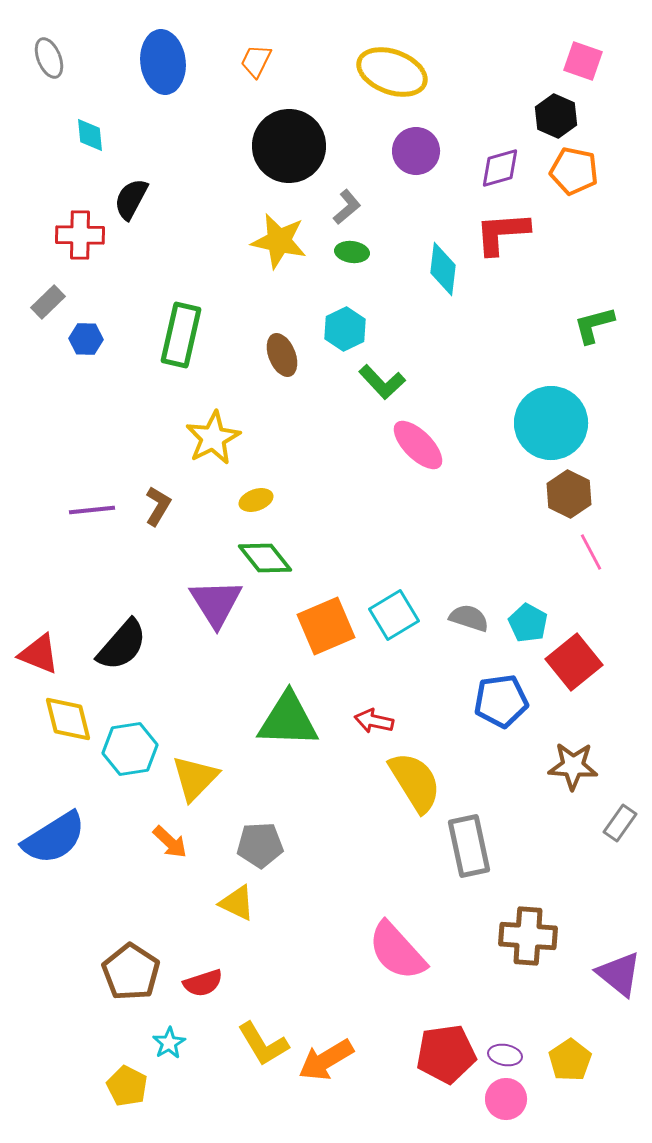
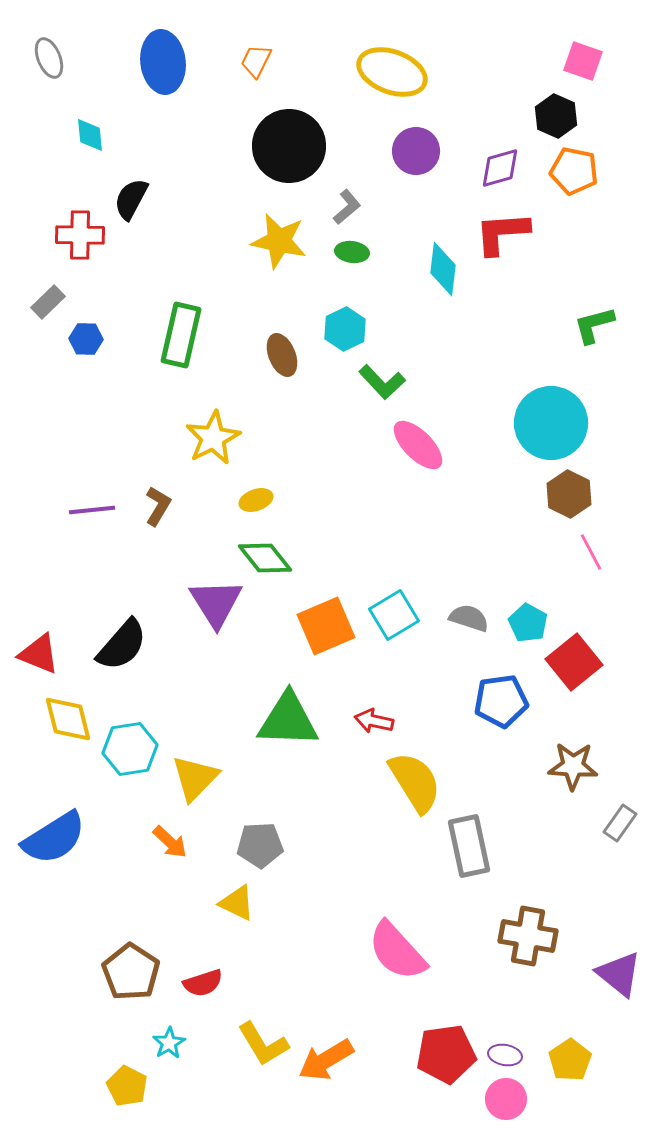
brown cross at (528, 936): rotated 6 degrees clockwise
